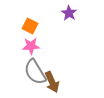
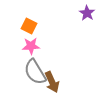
purple star: moved 18 px right
orange square: moved 1 px left
